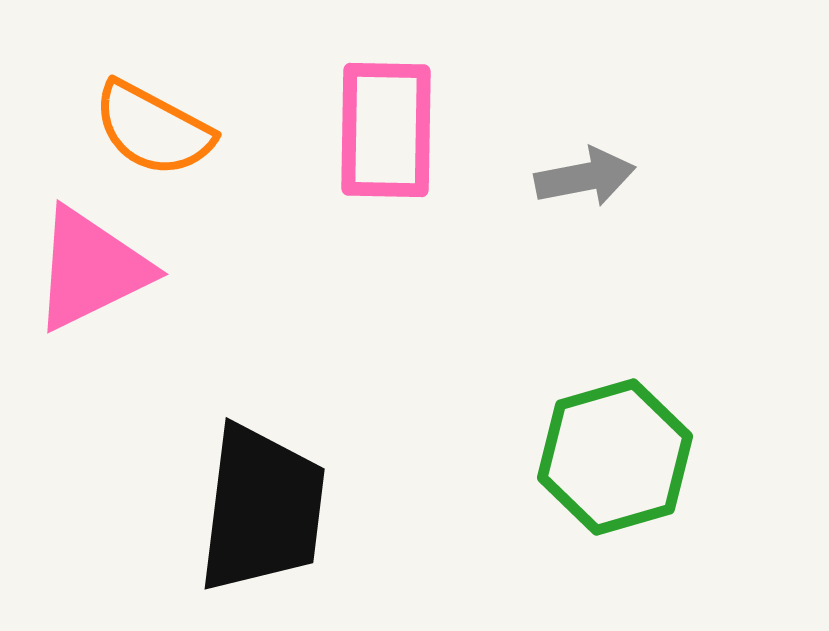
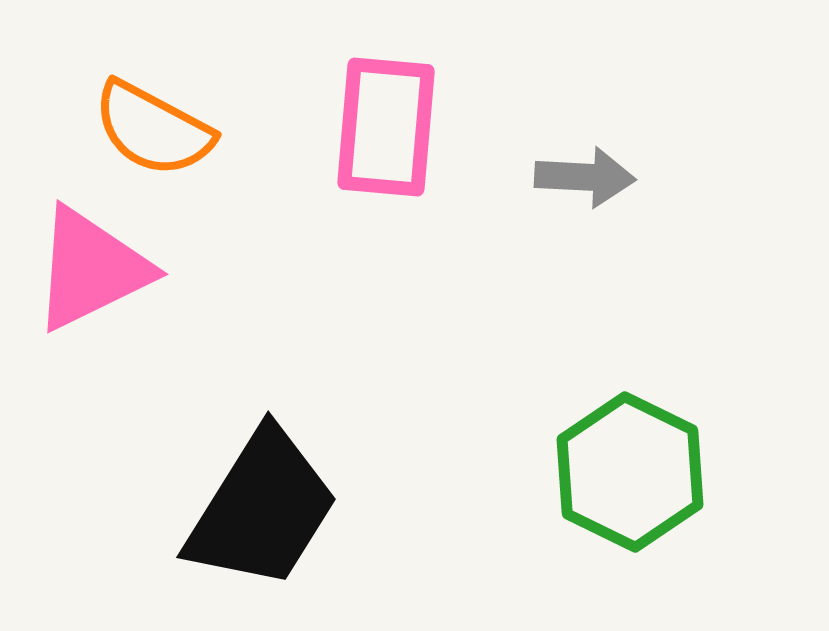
pink rectangle: moved 3 px up; rotated 4 degrees clockwise
gray arrow: rotated 14 degrees clockwise
green hexagon: moved 15 px right, 15 px down; rotated 18 degrees counterclockwise
black trapezoid: rotated 25 degrees clockwise
